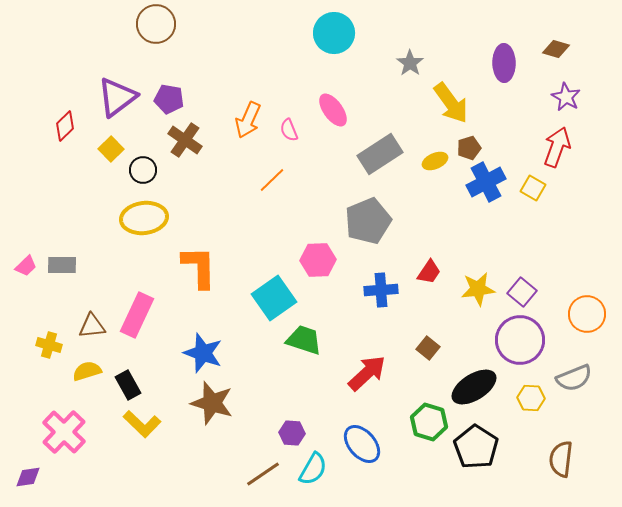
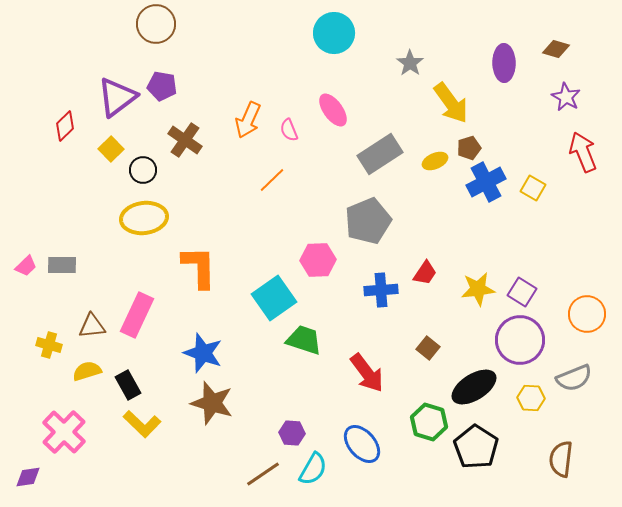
purple pentagon at (169, 99): moved 7 px left, 13 px up
red arrow at (557, 147): moved 26 px right, 5 px down; rotated 42 degrees counterclockwise
red trapezoid at (429, 272): moved 4 px left, 1 px down
purple square at (522, 292): rotated 8 degrees counterclockwise
red arrow at (367, 373): rotated 96 degrees clockwise
